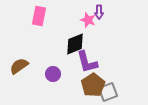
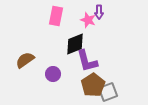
pink rectangle: moved 17 px right
purple L-shape: moved 1 px up
brown semicircle: moved 6 px right, 6 px up
